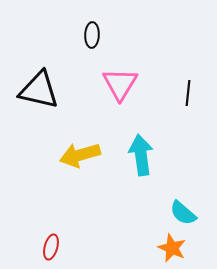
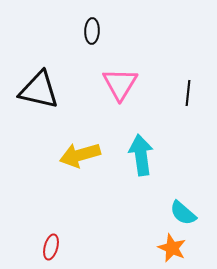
black ellipse: moved 4 px up
